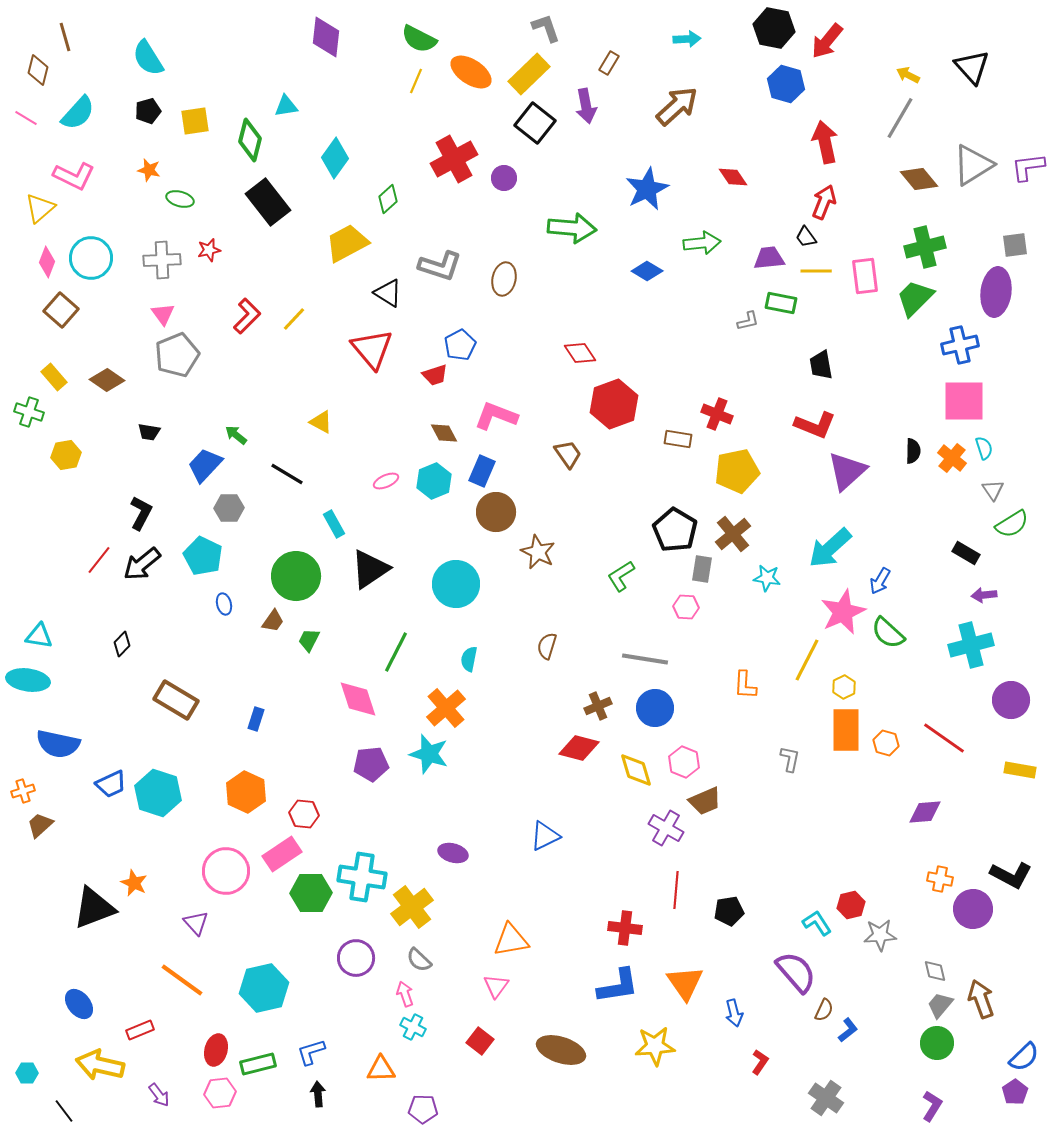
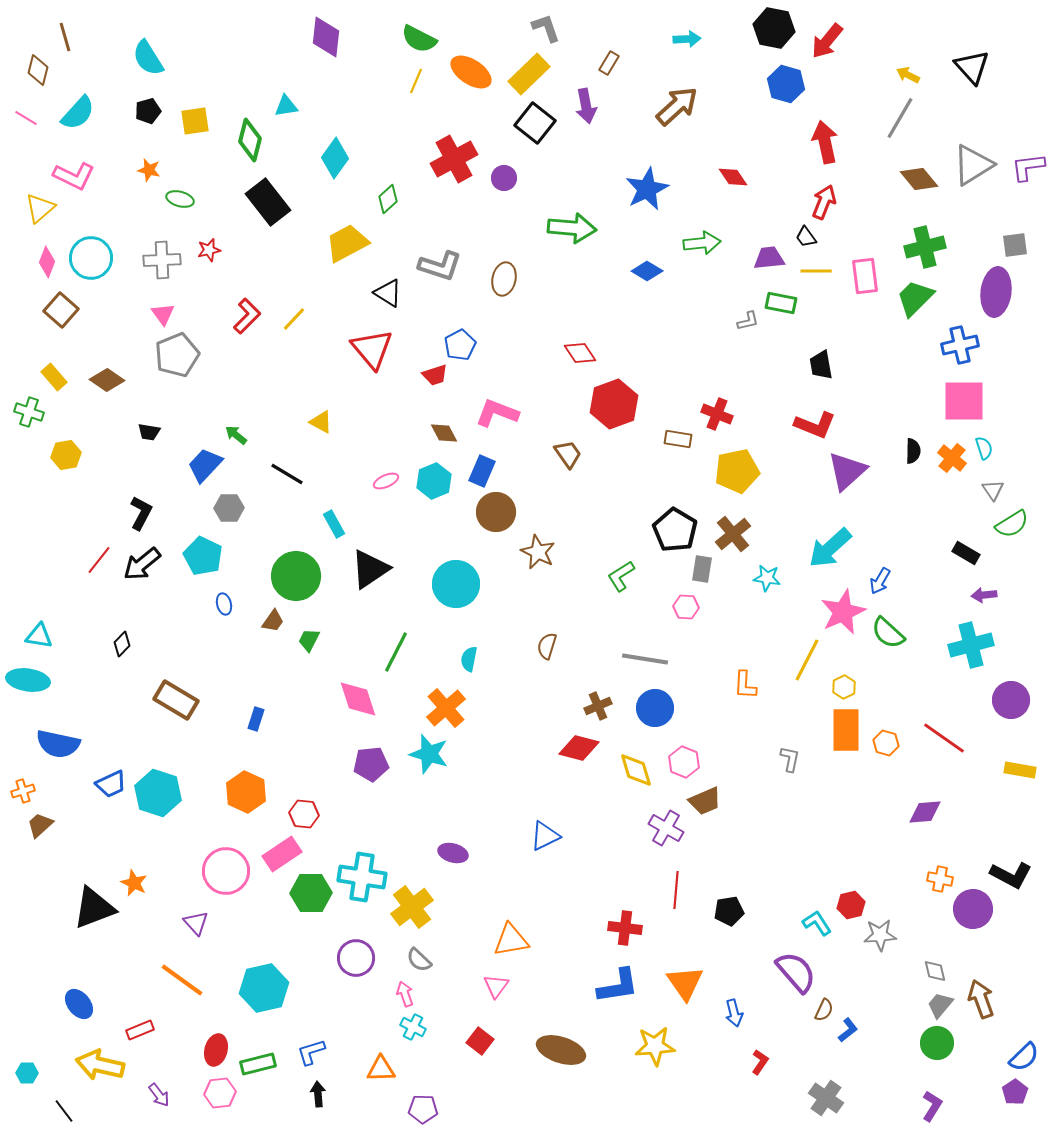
pink L-shape at (496, 416): moved 1 px right, 3 px up
